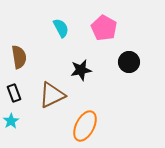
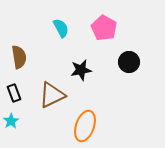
orange ellipse: rotated 8 degrees counterclockwise
